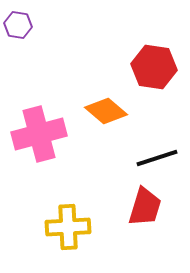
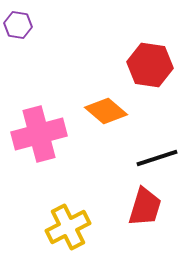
red hexagon: moved 4 px left, 2 px up
yellow cross: rotated 24 degrees counterclockwise
